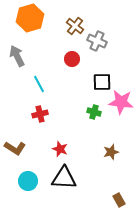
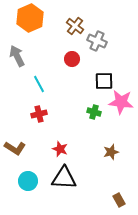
orange hexagon: rotated 8 degrees counterclockwise
black square: moved 2 px right, 1 px up
red cross: moved 1 px left
